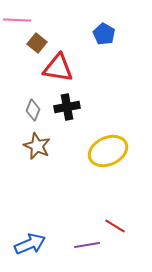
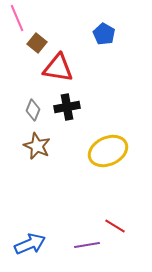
pink line: moved 2 px up; rotated 64 degrees clockwise
